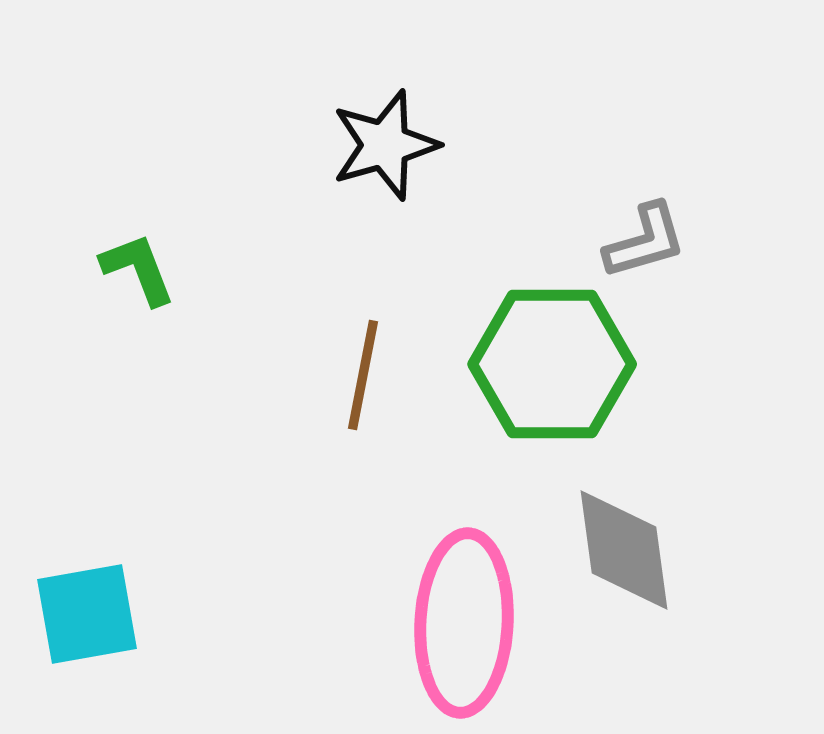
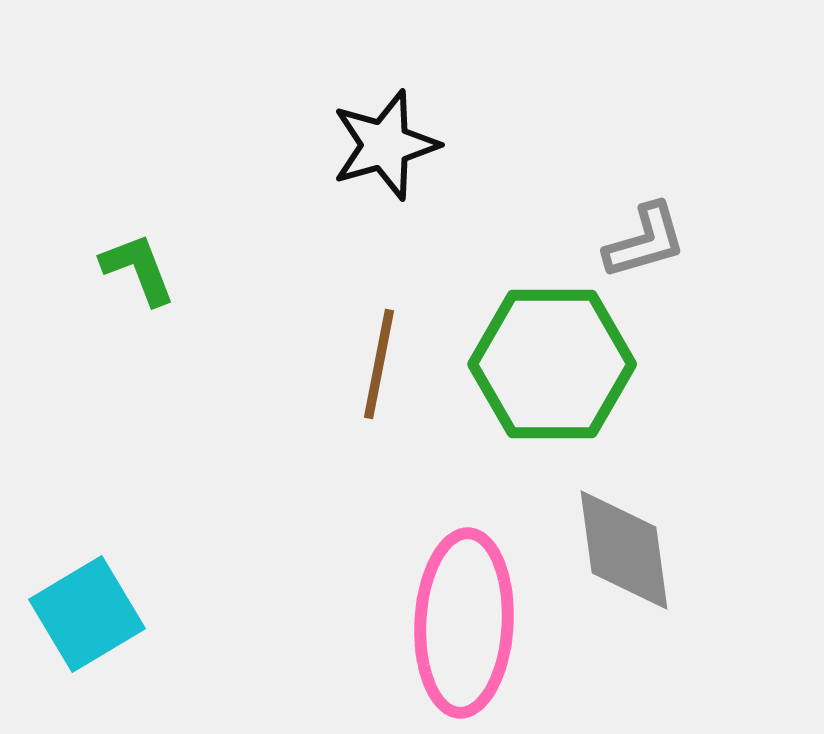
brown line: moved 16 px right, 11 px up
cyan square: rotated 21 degrees counterclockwise
